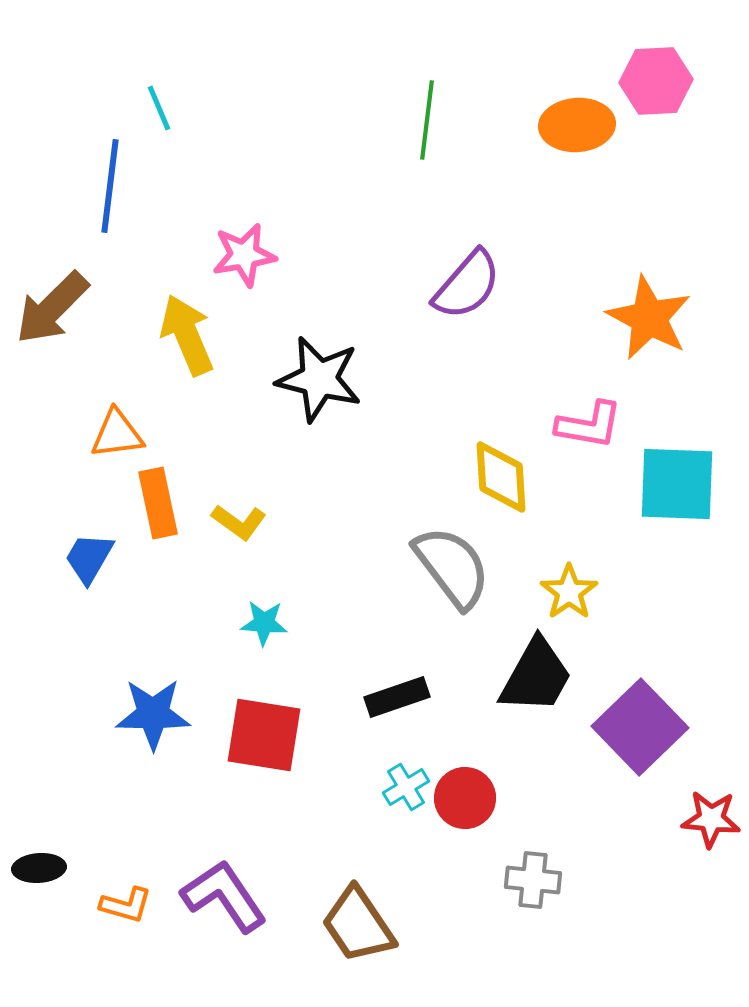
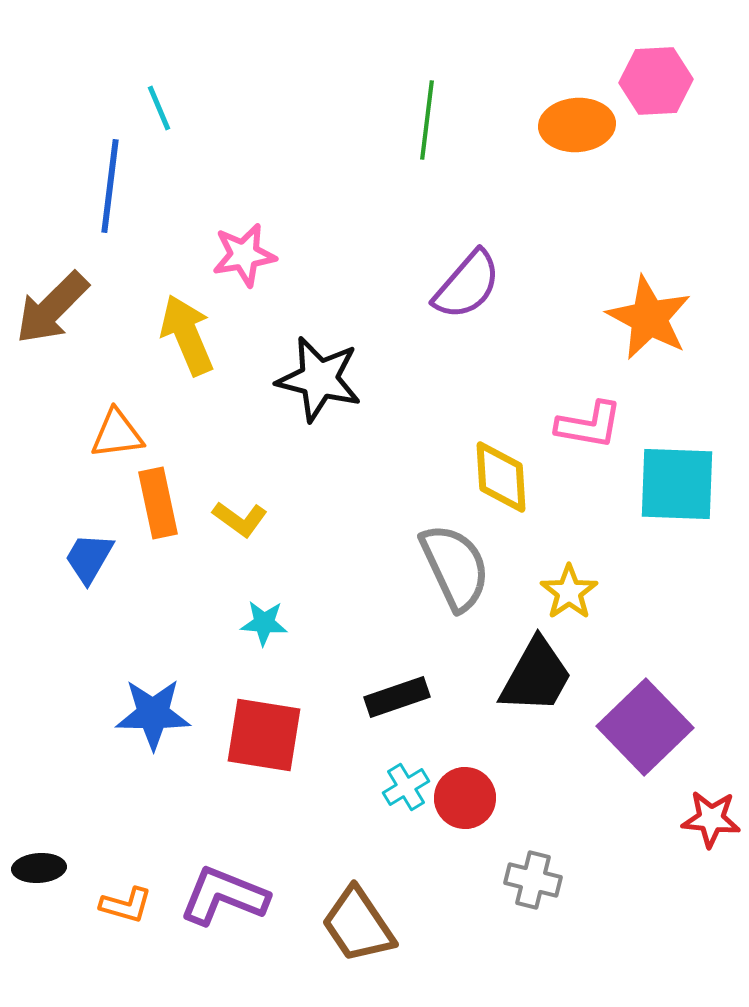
yellow L-shape: moved 1 px right, 3 px up
gray semicircle: moved 3 px right; rotated 12 degrees clockwise
purple square: moved 5 px right
gray cross: rotated 8 degrees clockwise
purple L-shape: rotated 34 degrees counterclockwise
